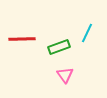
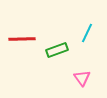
green rectangle: moved 2 px left, 3 px down
pink triangle: moved 17 px right, 3 px down
